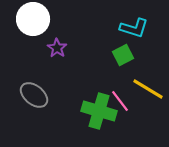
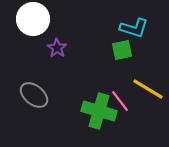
green square: moved 1 px left, 5 px up; rotated 15 degrees clockwise
